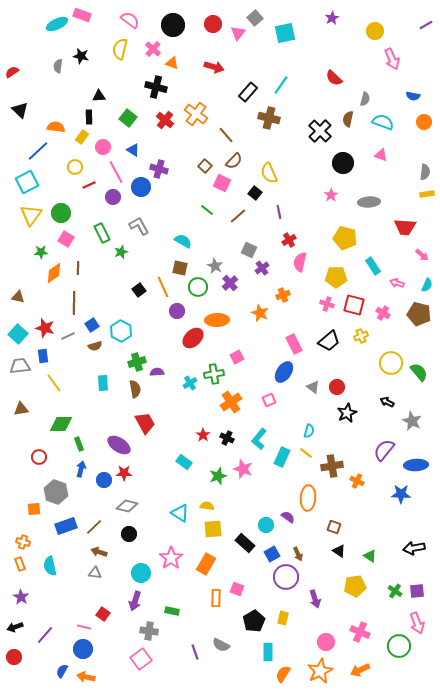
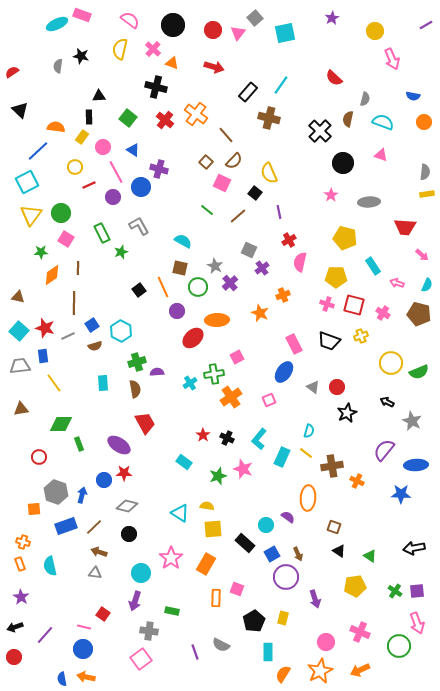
red circle at (213, 24): moved 6 px down
brown square at (205, 166): moved 1 px right, 4 px up
orange diamond at (54, 273): moved 2 px left, 2 px down
cyan square at (18, 334): moved 1 px right, 3 px up
black trapezoid at (329, 341): rotated 60 degrees clockwise
green semicircle at (419, 372): rotated 108 degrees clockwise
orange cross at (231, 402): moved 5 px up
blue arrow at (81, 469): moved 1 px right, 26 px down
blue semicircle at (62, 671): moved 8 px down; rotated 40 degrees counterclockwise
